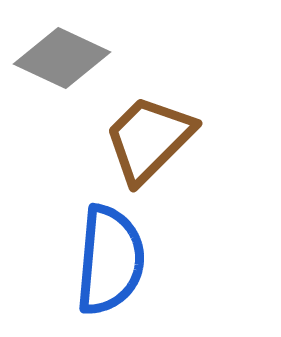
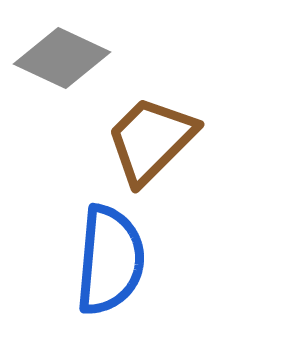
brown trapezoid: moved 2 px right, 1 px down
